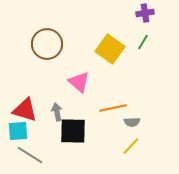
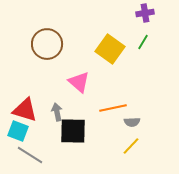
cyan square: rotated 25 degrees clockwise
